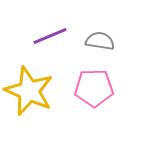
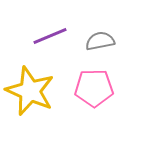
gray semicircle: rotated 20 degrees counterclockwise
yellow star: moved 1 px right
